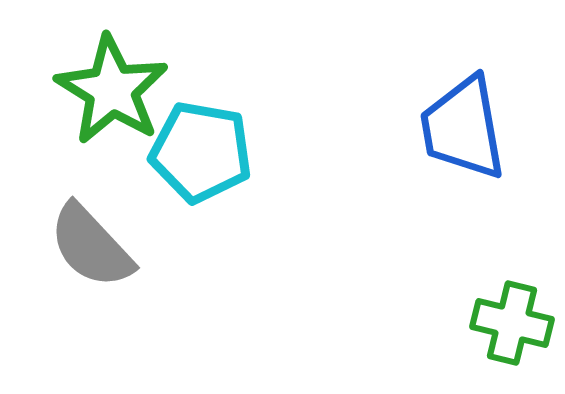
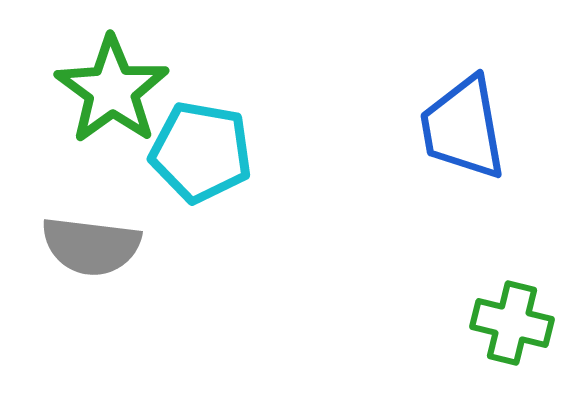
green star: rotated 4 degrees clockwise
gray semicircle: rotated 40 degrees counterclockwise
